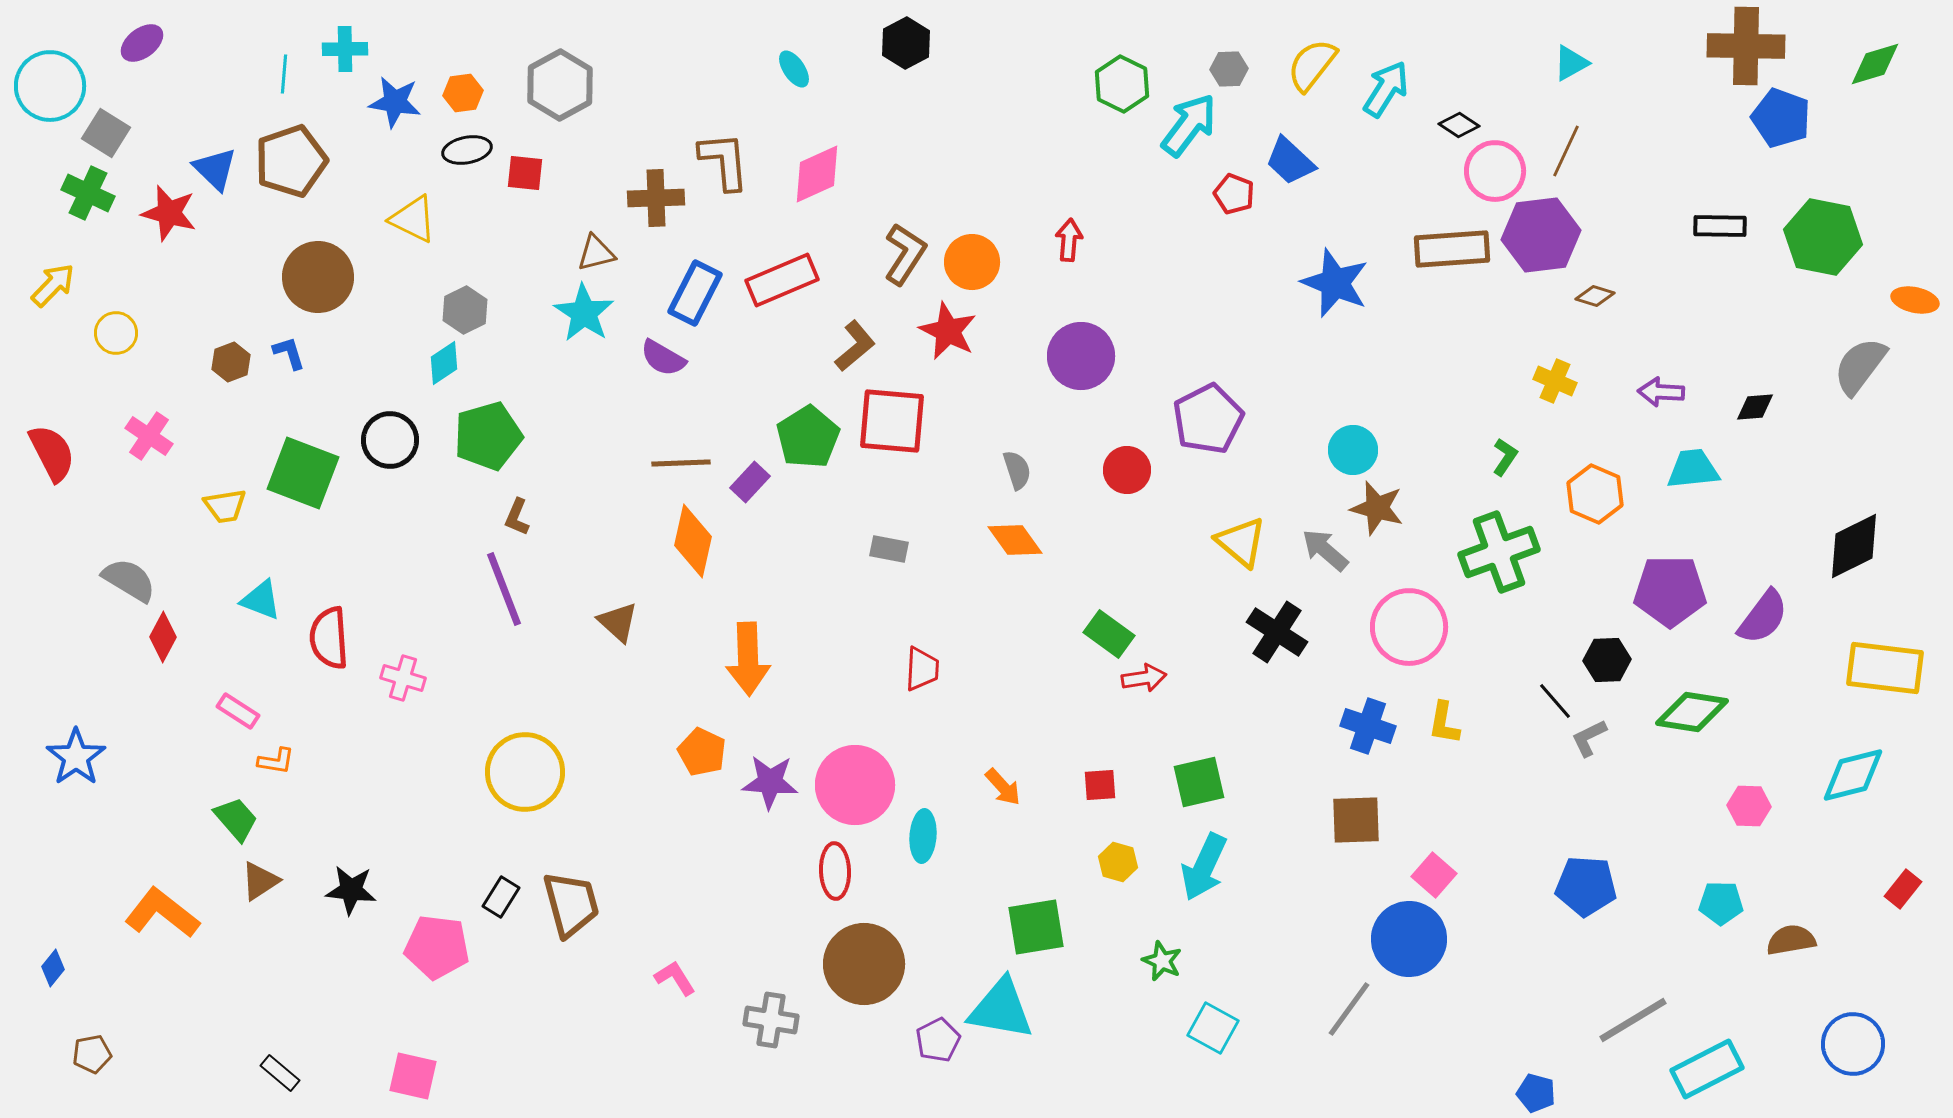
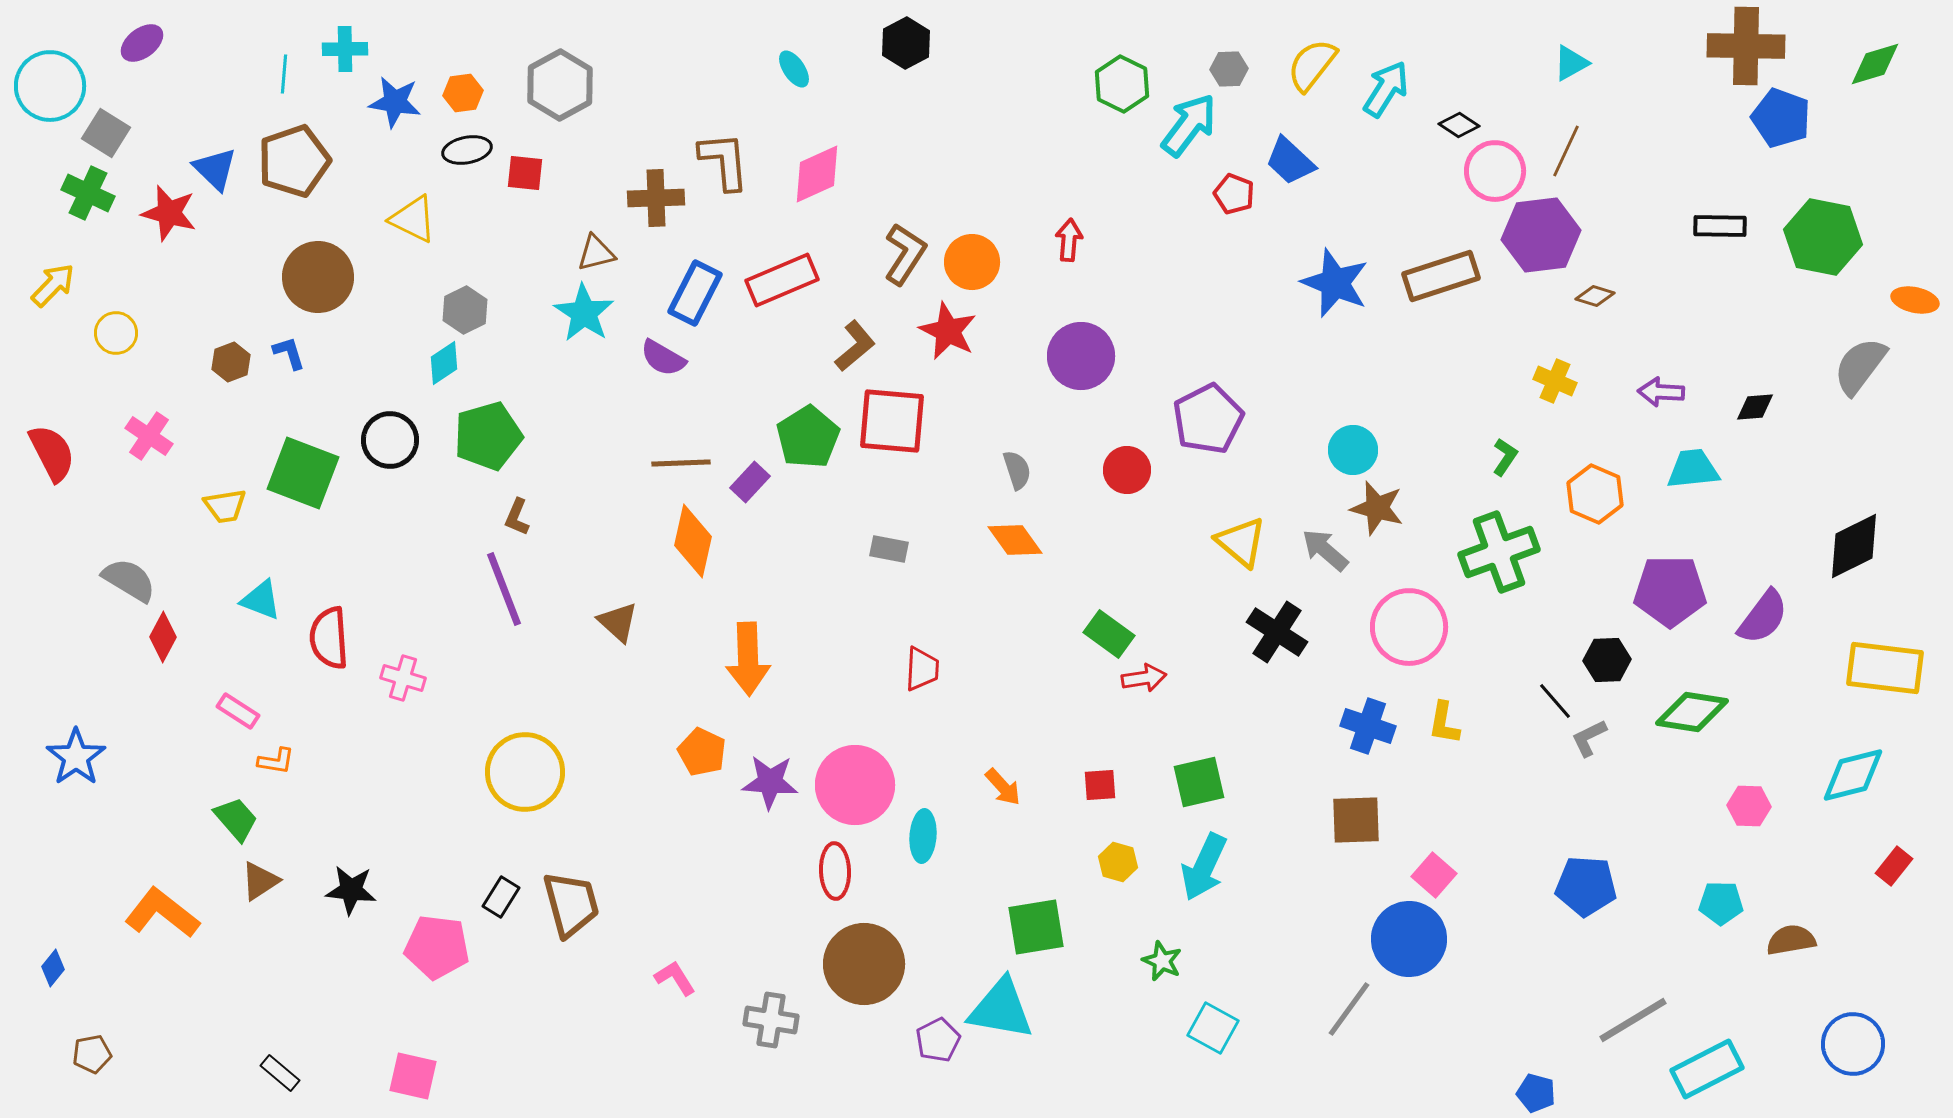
brown pentagon at (291, 161): moved 3 px right
brown rectangle at (1452, 249): moved 11 px left, 27 px down; rotated 14 degrees counterclockwise
red rectangle at (1903, 889): moved 9 px left, 23 px up
